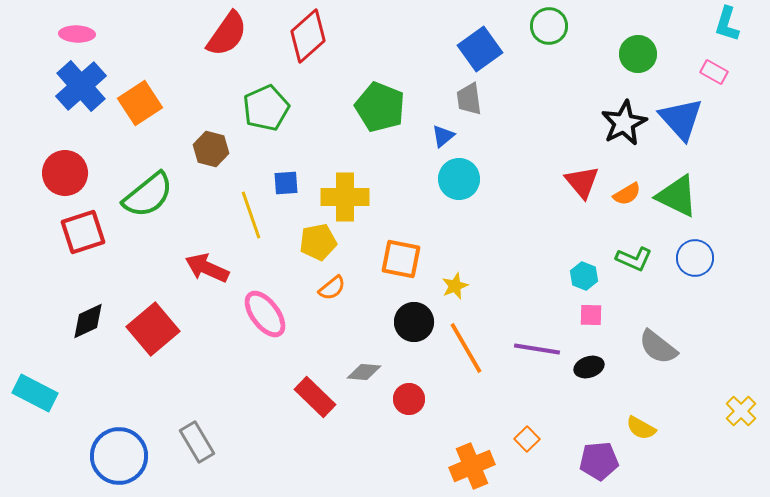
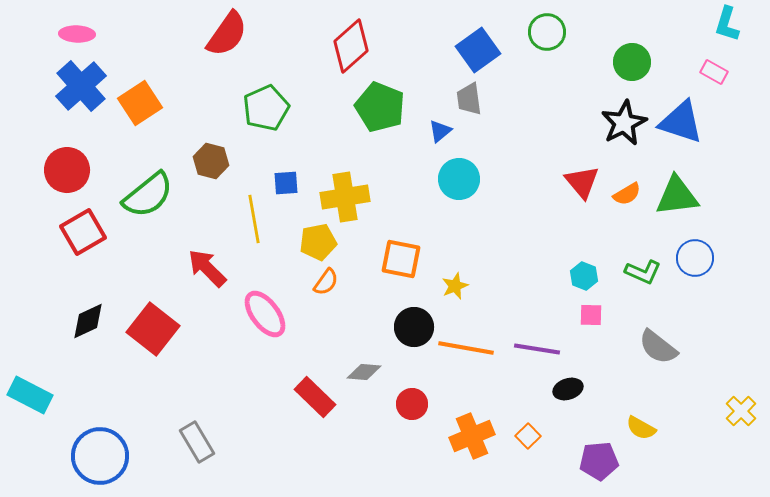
green circle at (549, 26): moved 2 px left, 6 px down
red diamond at (308, 36): moved 43 px right, 10 px down
blue square at (480, 49): moved 2 px left, 1 px down
green circle at (638, 54): moved 6 px left, 8 px down
blue triangle at (681, 119): moved 3 px down; rotated 30 degrees counterclockwise
blue triangle at (443, 136): moved 3 px left, 5 px up
brown hexagon at (211, 149): moved 12 px down
red circle at (65, 173): moved 2 px right, 3 px up
green triangle at (677, 196): rotated 33 degrees counterclockwise
yellow cross at (345, 197): rotated 9 degrees counterclockwise
yellow line at (251, 215): moved 3 px right, 4 px down; rotated 9 degrees clockwise
red square at (83, 232): rotated 12 degrees counterclockwise
green L-shape at (634, 259): moved 9 px right, 13 px down
red arrow at (207, 268): rotated 21 degrees clockwise
orange semicircle at (332, 288): moved 6 px left, 6 px up; rotated 16 degrees counterclockwise
black circle at (414, 322): moved 5 px down
red square at (153, 329): rotated 12 degrees counterclockwise
orange line at (466, 348): rotated 50 degrees counterclockwise
black ellipse at (589, 367): moved 21 px left, 22 px down
cyan rectangle at (35, 393): moved 5 px left, 2 px down
red circle at (409, 399): moved 3 px right, 5 px down
orange square at (527, 439): moved 1 px right, 3 px up
blue circle at (119, 456): moved 19 px left
orange cross at (472, 466): moved 30 px up
